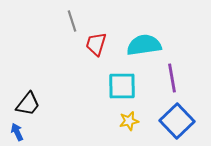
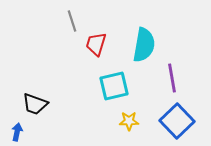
cyan semicircle: rotated 108 degrees clockwise
cyan square: moved 8 px left; rotated 12 degrees counterclockwise
black trapezoid: moved 7 px right; rotated 72 degrees clockwise
yellow star: rotated 12 degrees clockwise
blue arrow: rotated 36 degrees clockwise
